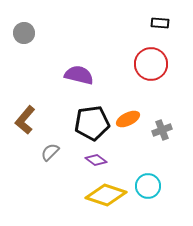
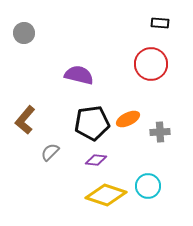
gray cross: moved 2 px left, 2 px down; rotated 18 degrees clockwise
purple diamond: rotated 30 degrees counterclockwise
